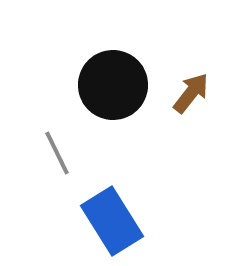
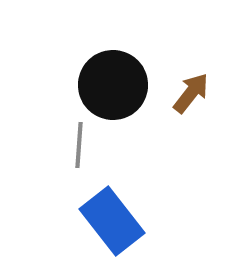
gray line: moved 22 px right, 8 px up; rotated 30 degrees clockwise
blue rectangle: rotated 6 degrees counterclockwise
